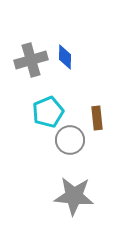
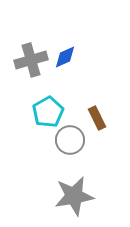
blue diamond: rotated 65 degrees clockwise
cyan pentagon: rotated 8 degrees counterclockwise
brown rectangle: rotated 20 degrees counterclockwise
gray star: rotated 15 degrees counterclockwise
